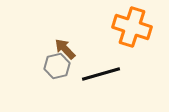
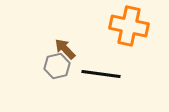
orange cross: moved 3 px left, 1 px up; rotated 6 degrees counterclockwise
black line: rotated 24 degrees clockwise
